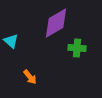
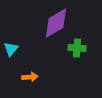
cyan triangle: moved 8 px down; rotated 28 degrees clockwise
orange arrow: rotated 56 degrees counterclockwise
